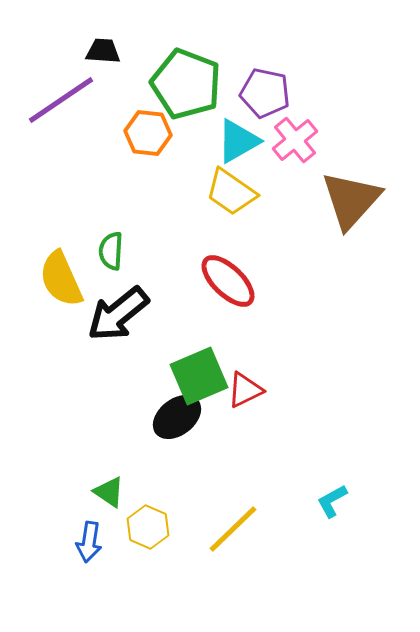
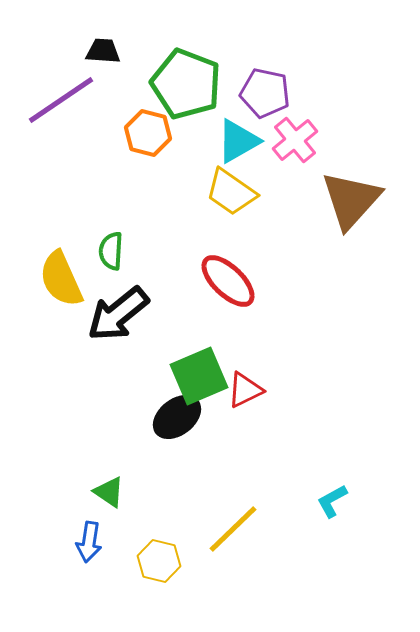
orange hexagon: rotated 9 degrees clockwise
yellow hexagon: moved 11 px right, 34 px down; rotated 9 degrees counterclockwise
